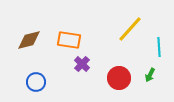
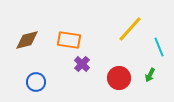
brown diamond: moved 2 px left
cyan line: rotated 18 degrees counterclockwise
